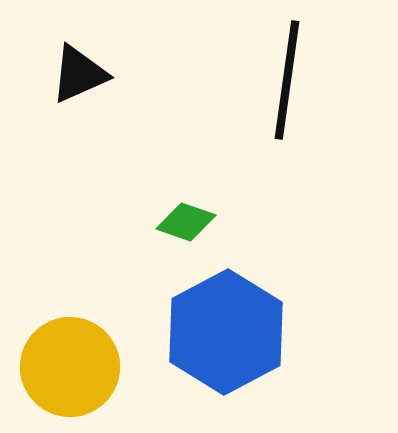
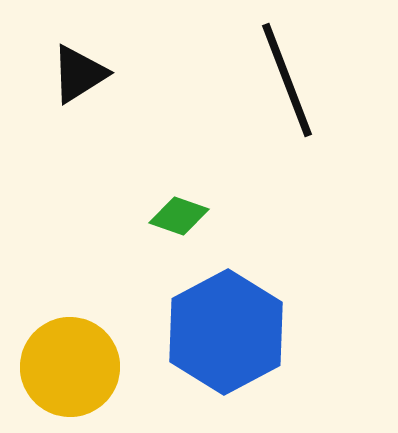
black triangle: rotated 8 degrees counterclockwise
black line: rotated 29 degrees counterclockwise
green diamond: moved 7 px left, 6 px up
